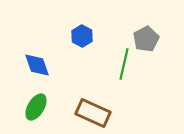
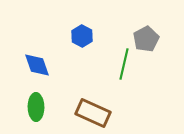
green ellipse: rotated 32 degrees counterclockwise
